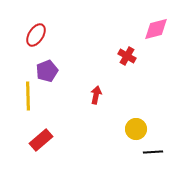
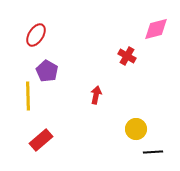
purple pentagon: rotated 20 degrees counterclockwise
